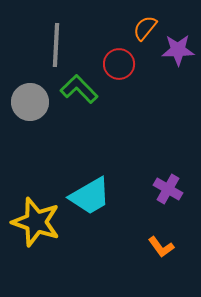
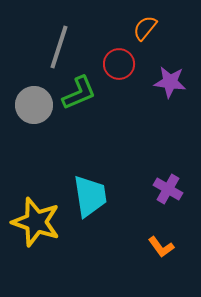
gray line: moved 3 px right, 2 px down; rotated 15 degrees clockwise
purple star: moved 8 px left, 32 px down; rotated 8 degrees clockwise
green L-shape: moved 4 px down; rotated 111 degrees clockwise
gray circle: moved 4 px right, 3 px down
cyan trapezoid: rotated 69 degrees counterclockwise
